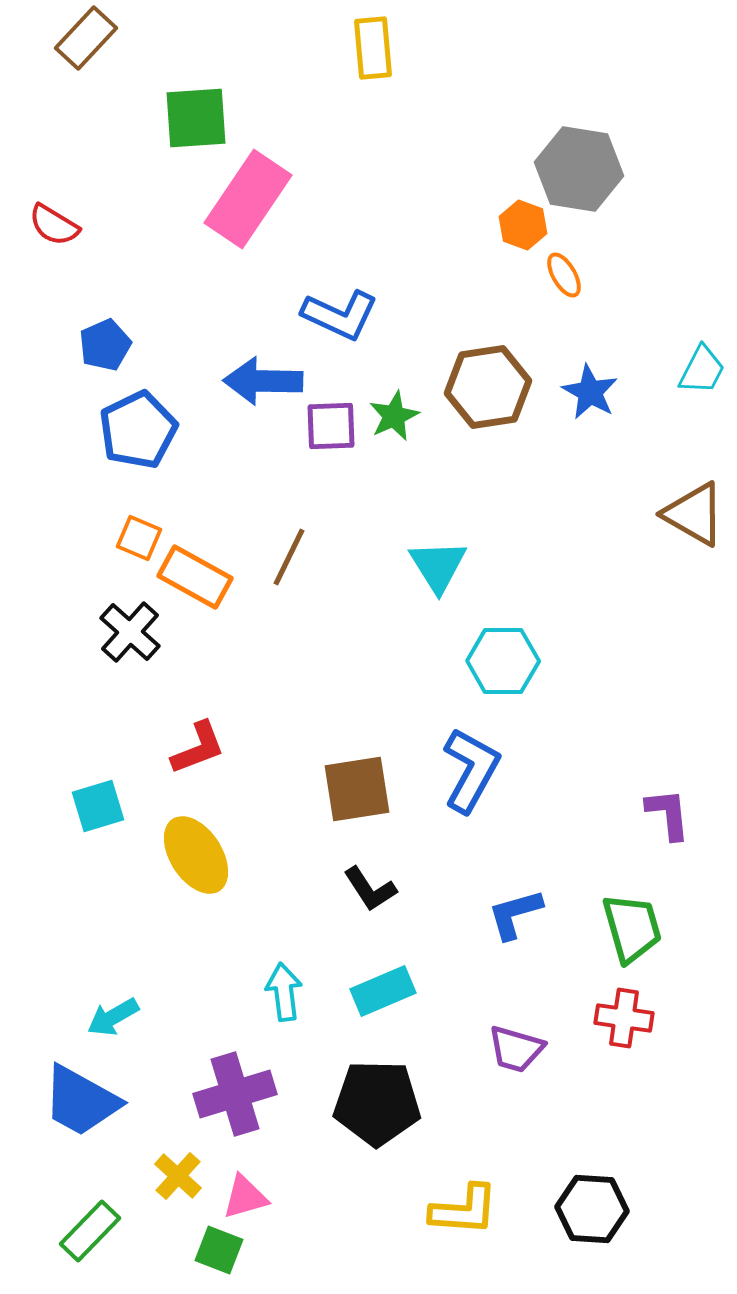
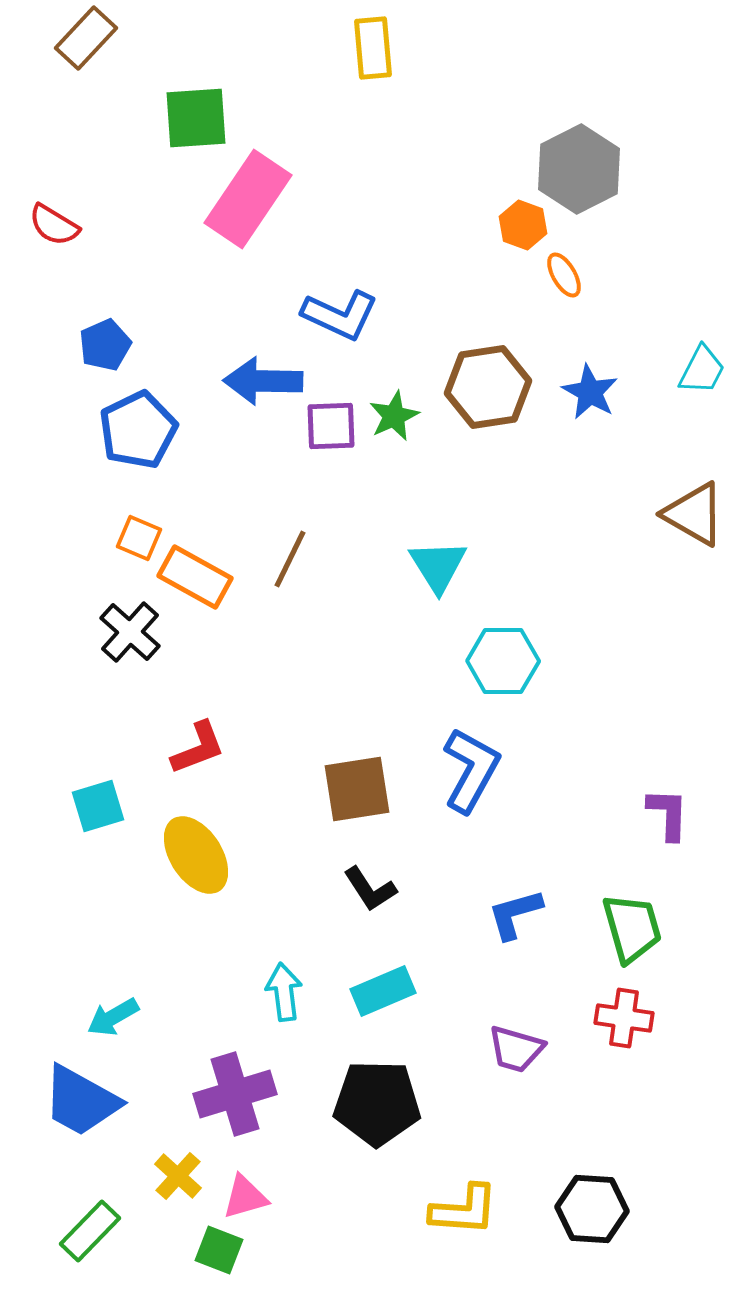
gray hexagon at (579, 169): rotated 24 degrees clockwise
brown line at (289, 557): moved 1 px right, 2 px down
purple L-shape at (668, 814): rotated 8 degrees clockwise
